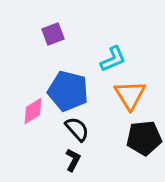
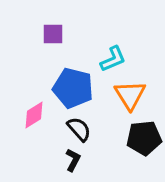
purple square: rotated 20 degrees clockwise
blue pentagon: moved 5 px right, 3 px up
pink diamond: moved 1 px right, 4 px down
black semicircle: moved 2 px right
